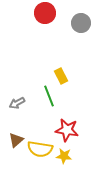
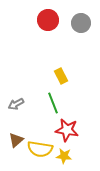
red circle: moved 3 px right, 7 px down
green line: moved 4 px right, 7 px down
gray arrow: moved 1 px left, 1 px down
